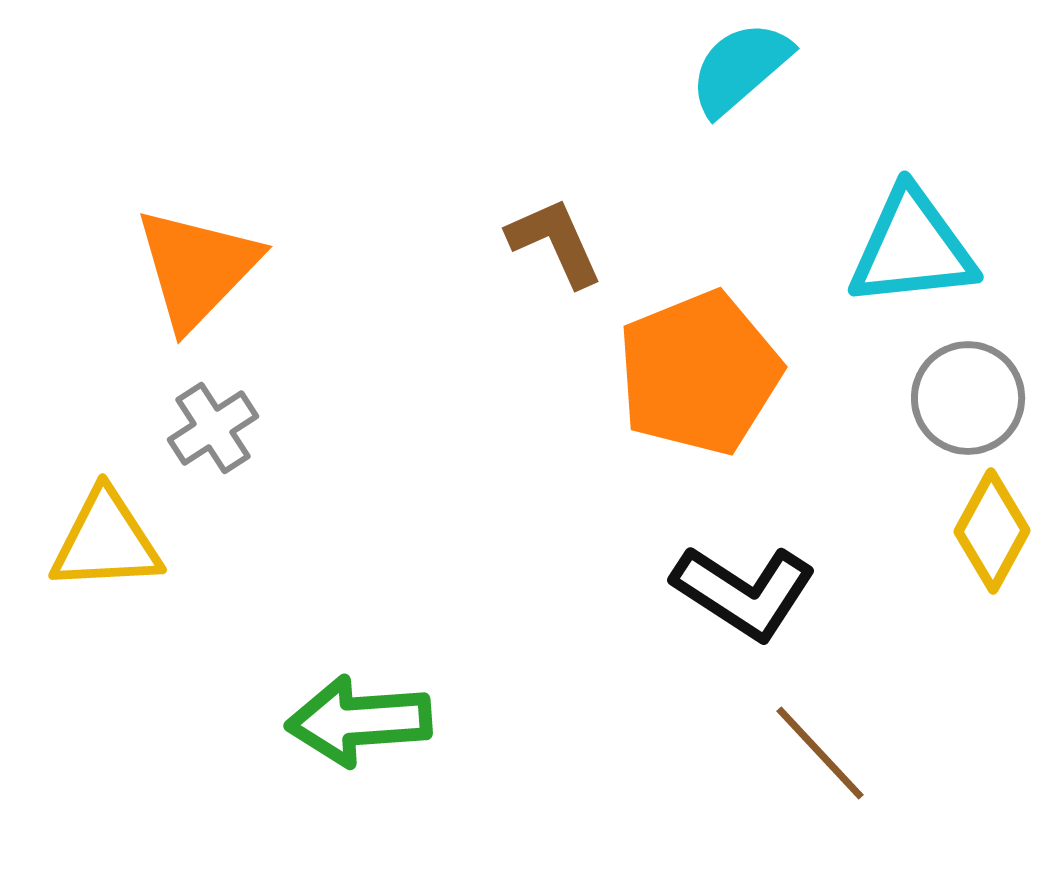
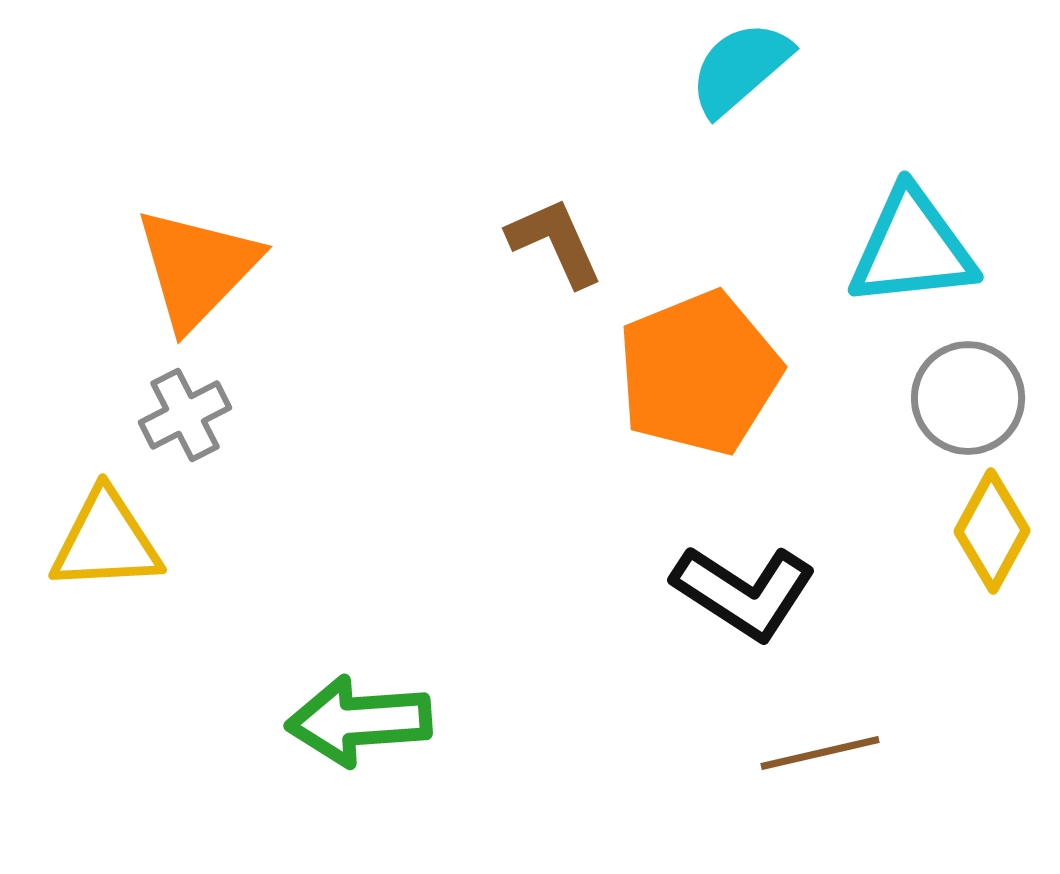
gray cross: moved 28 px left, 13 px up; rotated 6 degrees clockwise
brown line: rotated 60 degrees counterclockwise
